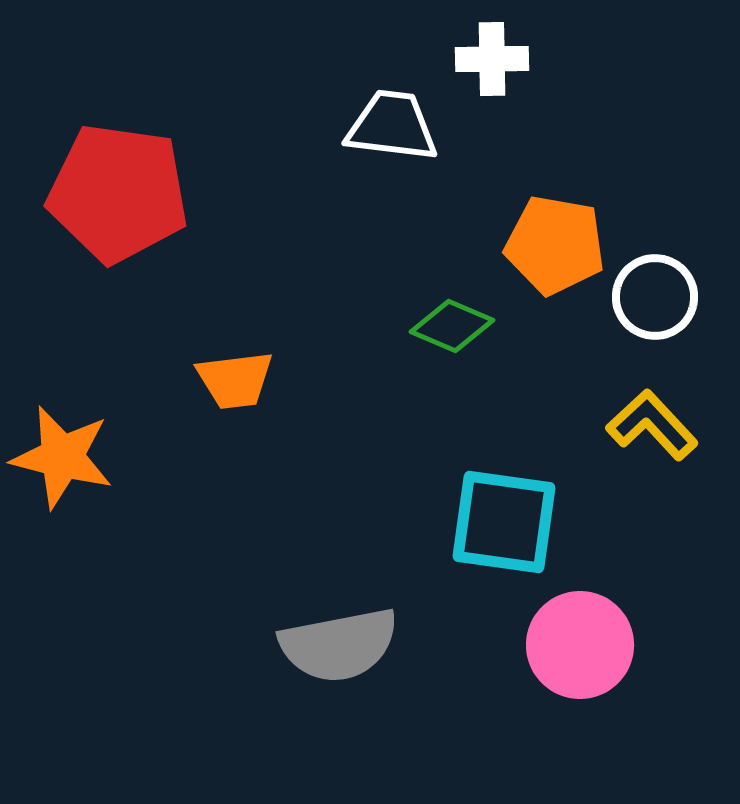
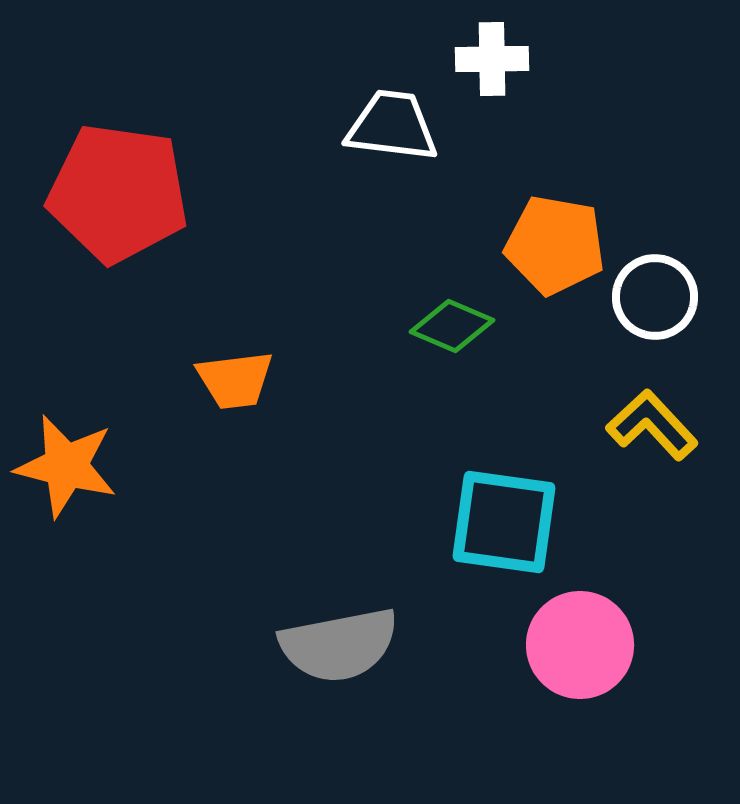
orange star: moved 4 px right, 9 px down
